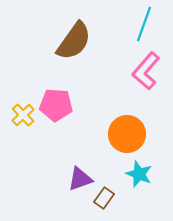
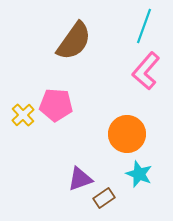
cyan line: moved 2 px down
brown rectangle: rotated 20 degrees clockwise
